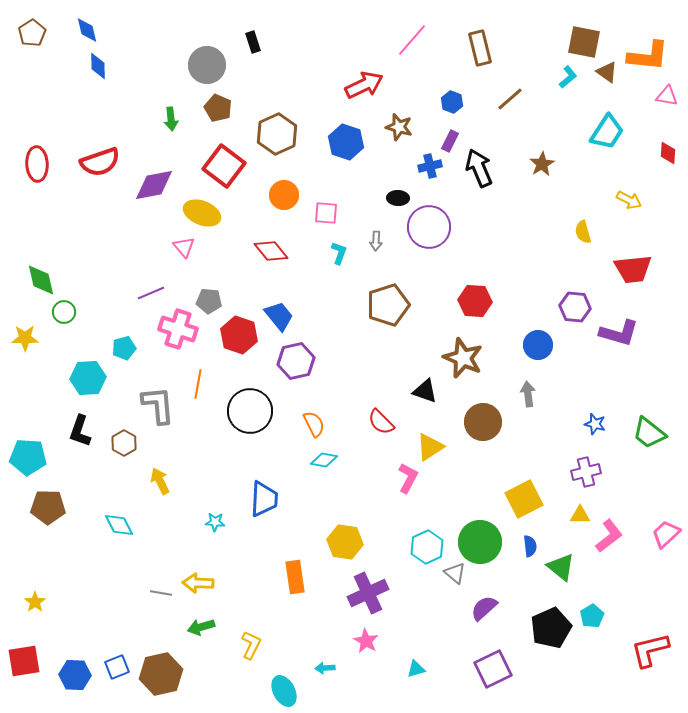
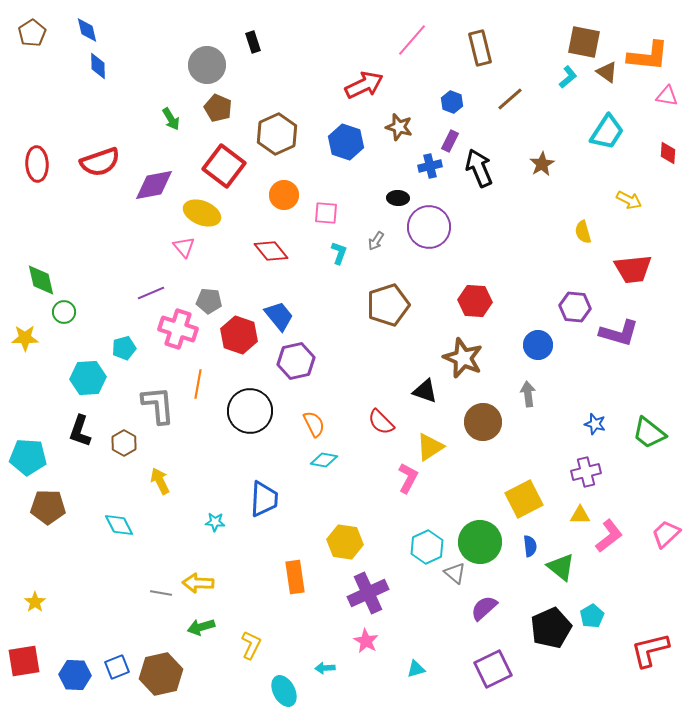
green arrow at (171, 119): rotated 25 degrees counterclockwise
gray arrow at (376, 241): rotated 30 degrees clockwise
